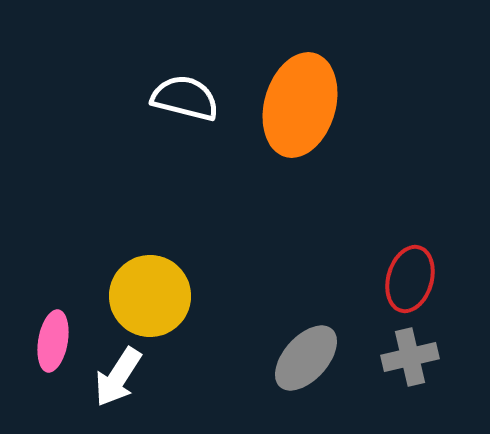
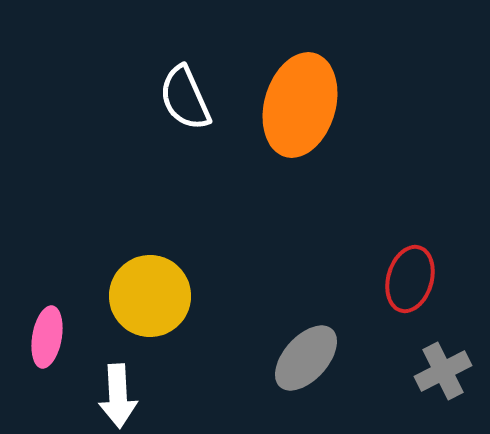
white semicircle: rotated 128 degrees counterclockwise
pink ellipse: moved 6 px left, 4 px up
gray cross: moved 33 px right, 14 px down; rotated 14 degrees counterclockwise
white arrow: moved 19 px down; rotated 36 degrees counterclockwise
